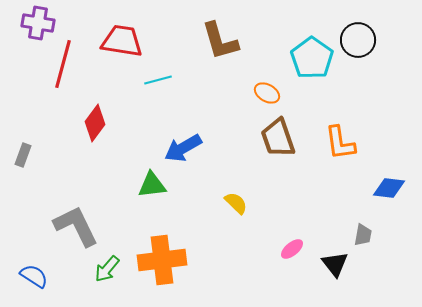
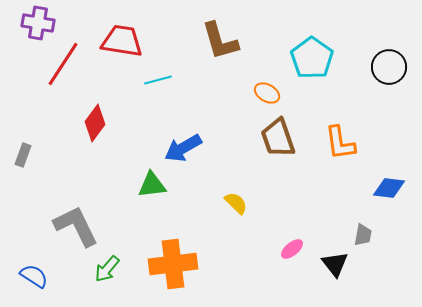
black circle: moved 31 px right, 27 px down
red line: rotated 18 degrees clockwise
orange cross: moved 11 px right, 4 px down
